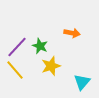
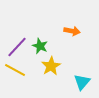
orange arrow: moved 2 px up
yellow star: rotated 12 degrees counterclockwise
yellow line: rotated 20 degrees counterclockwise
